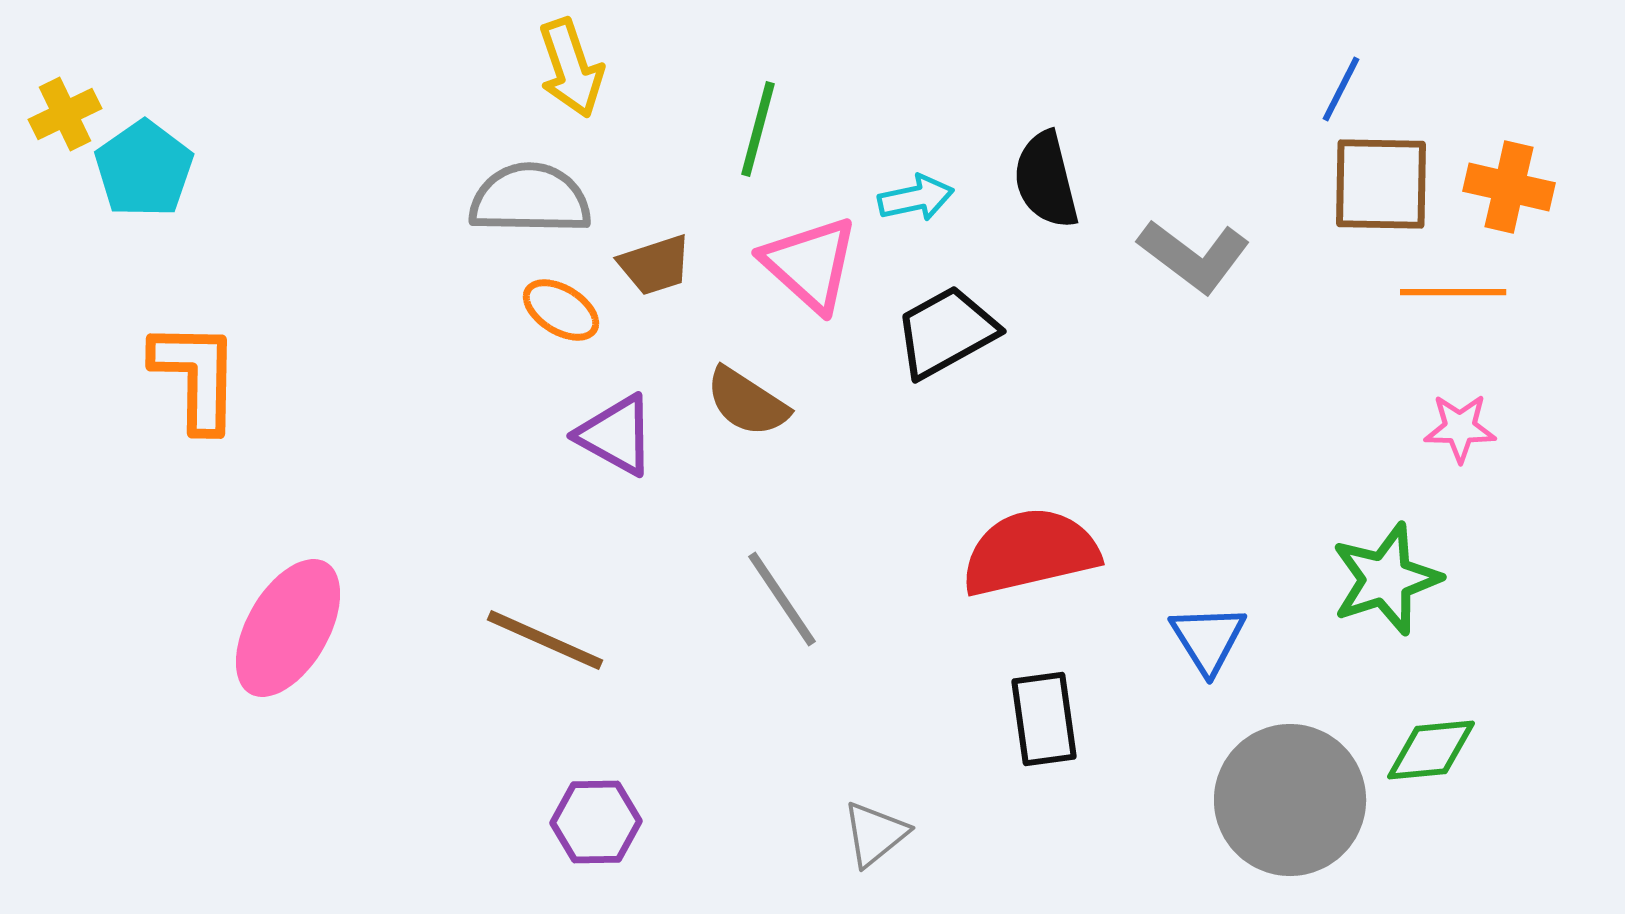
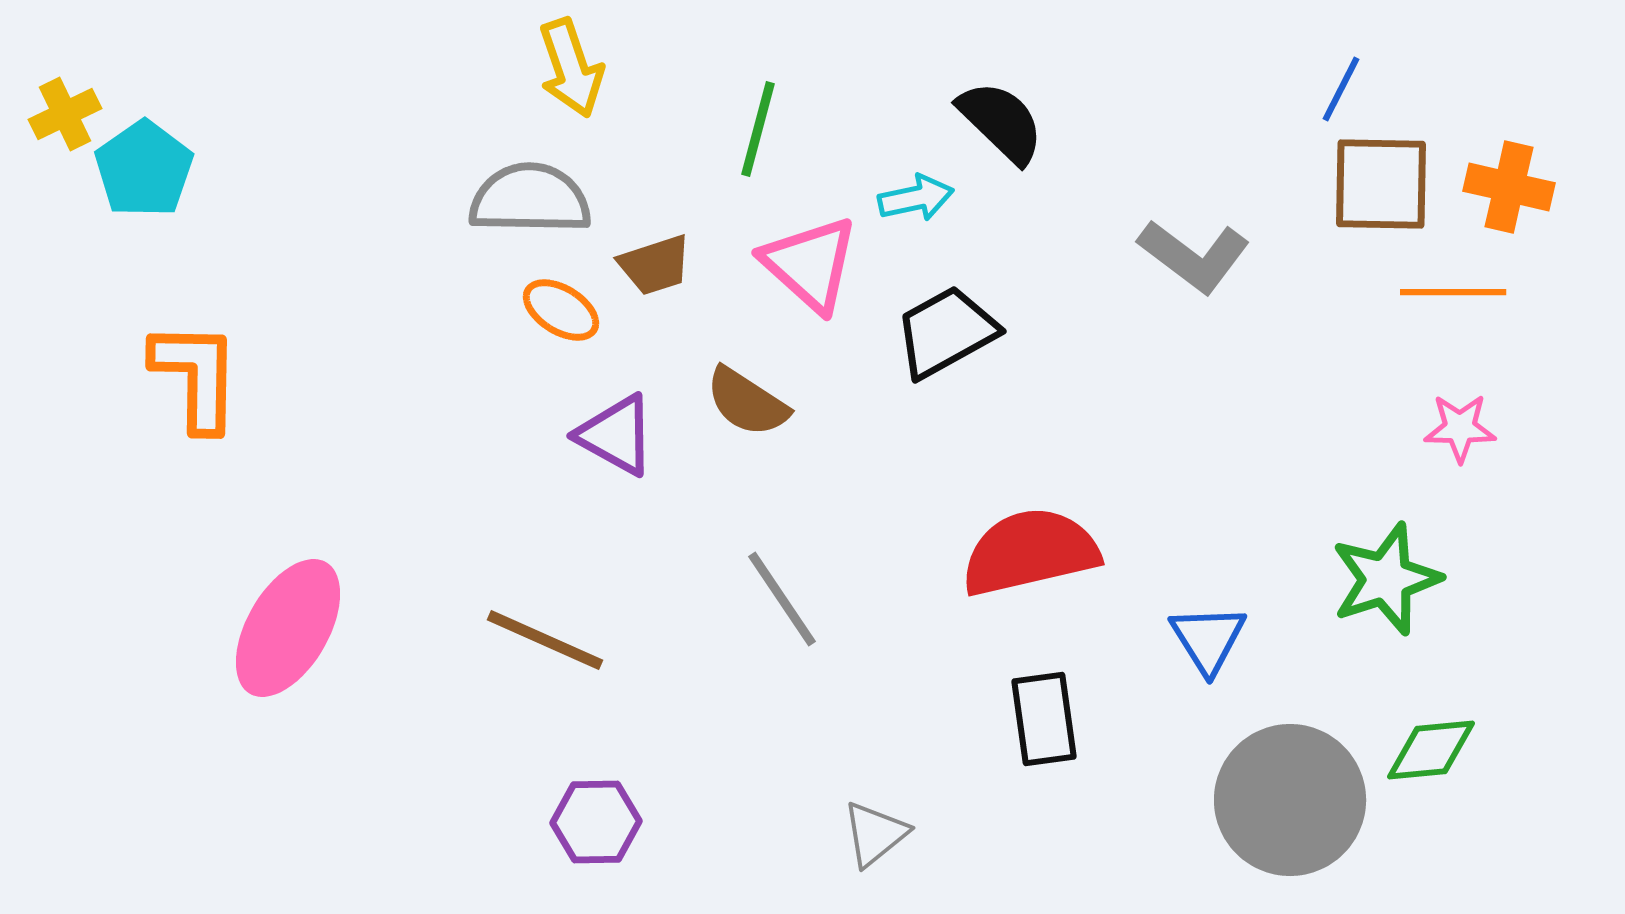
black semicircle: moved 45 px left, 58 px up; rotated 148 degrees clockwise
